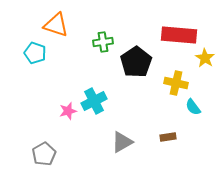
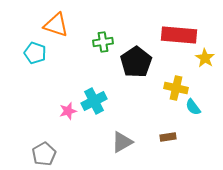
yellow cross: moved 5 px down
